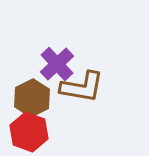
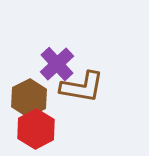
brown hexagon: moved 3 px left
red hexagon: moved 7 px right, 3 px up; rotated 12 degrees clockwise
